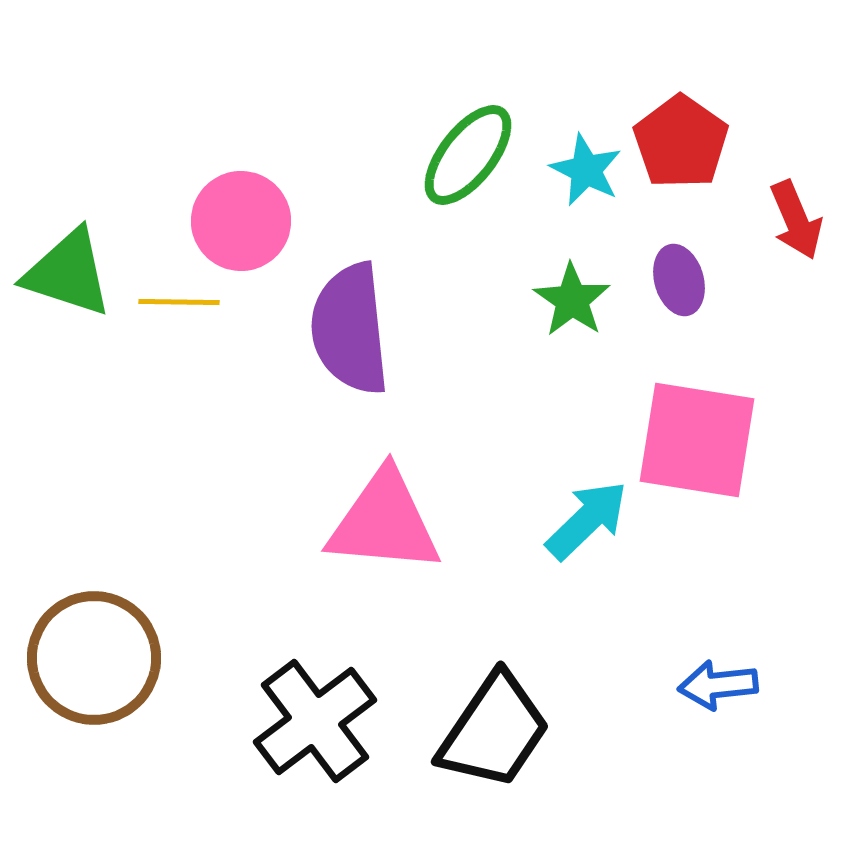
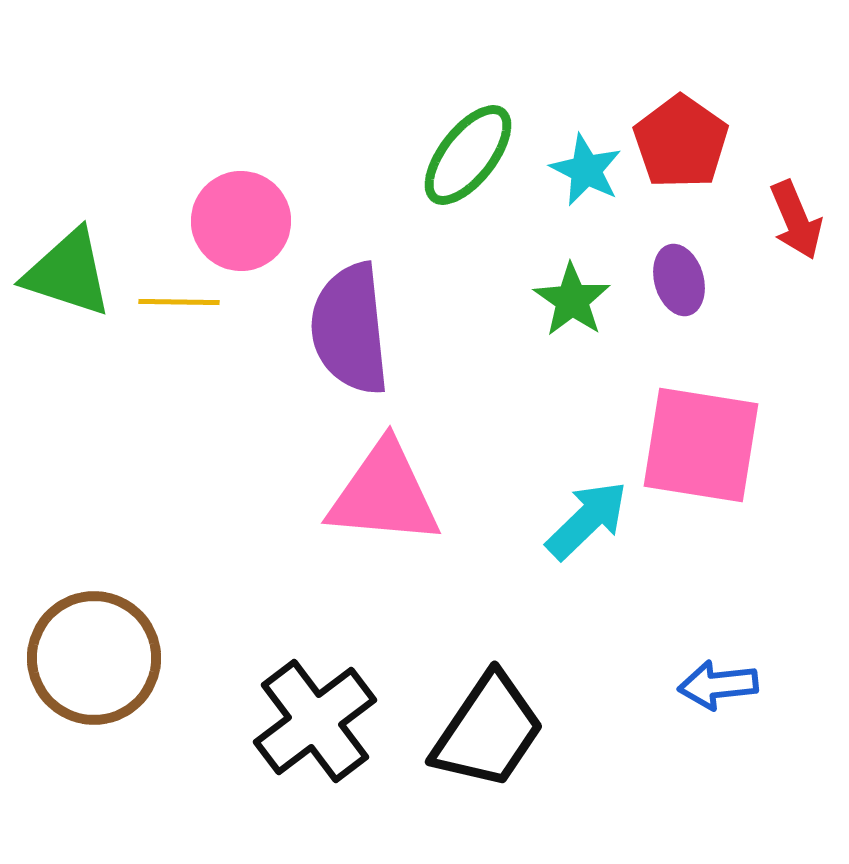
pink square: moved 4 px right, 5 px down
pink triangle: moved 28 px up
black trapezoid: moved 6 px left
